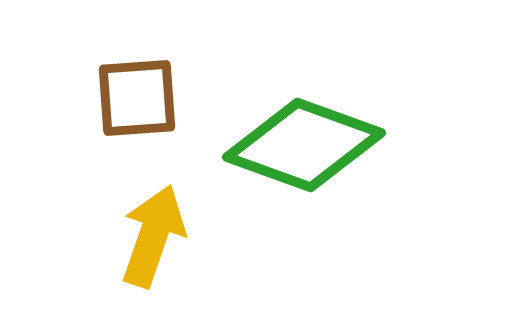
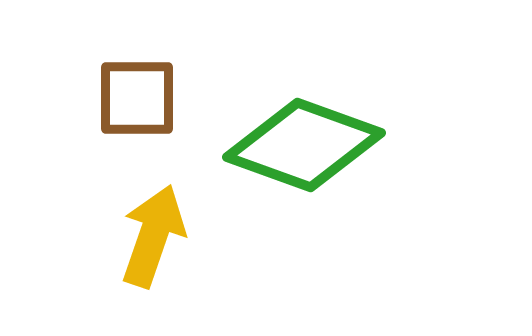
brown square: rotated 4 degrees clockwise
